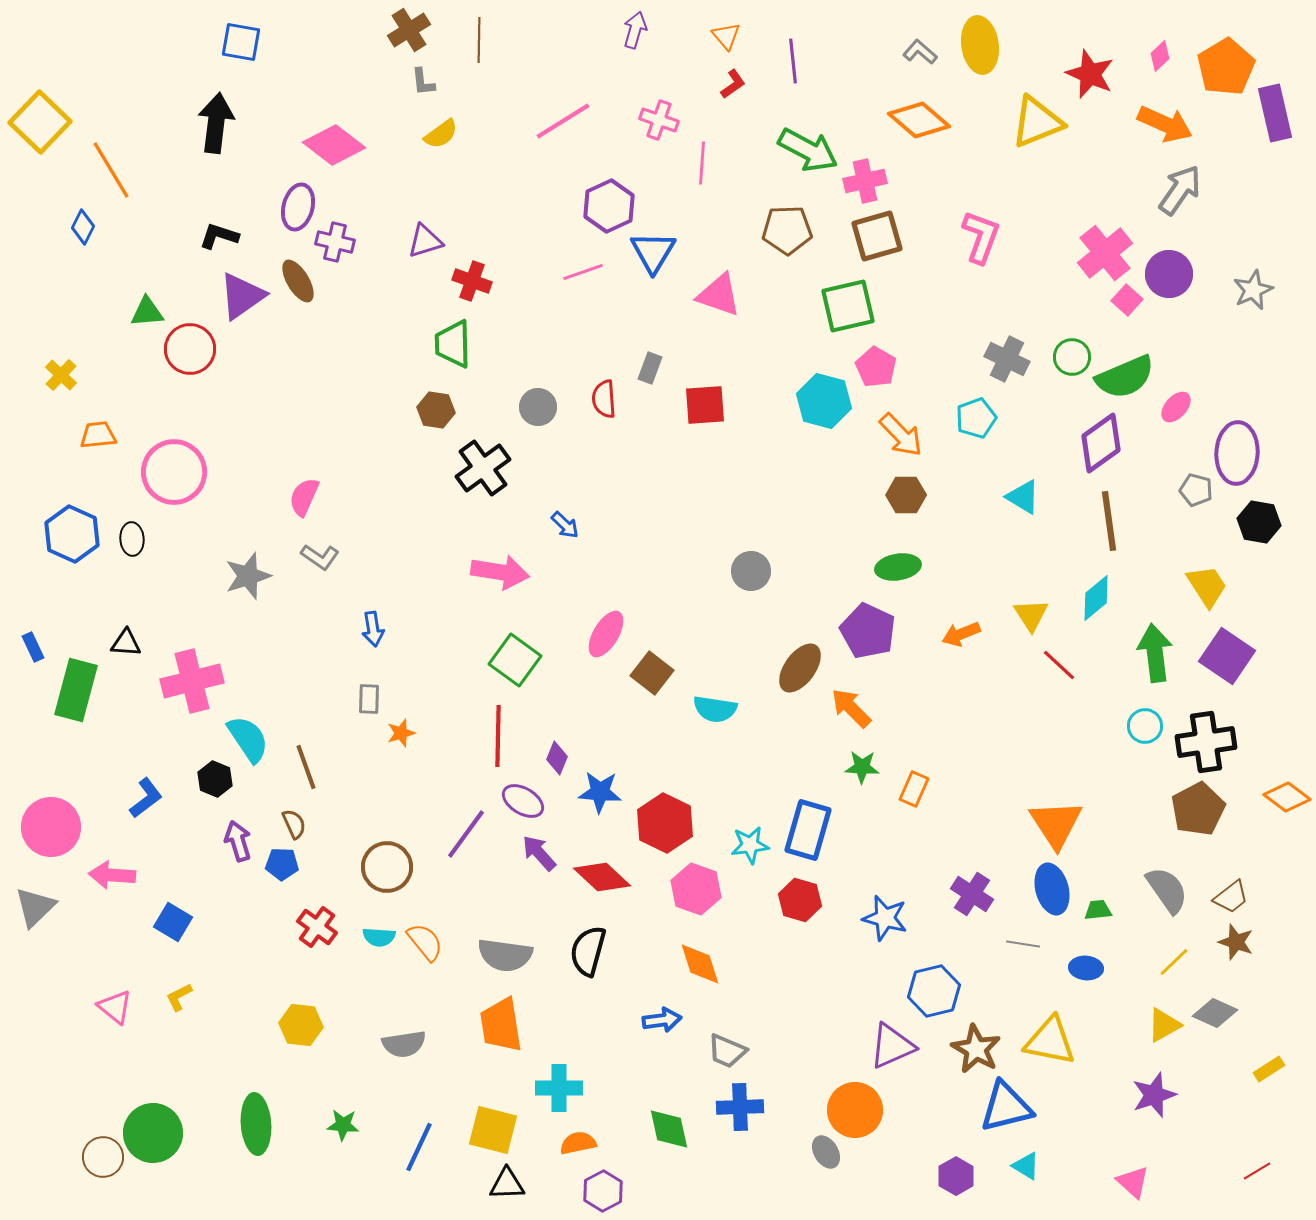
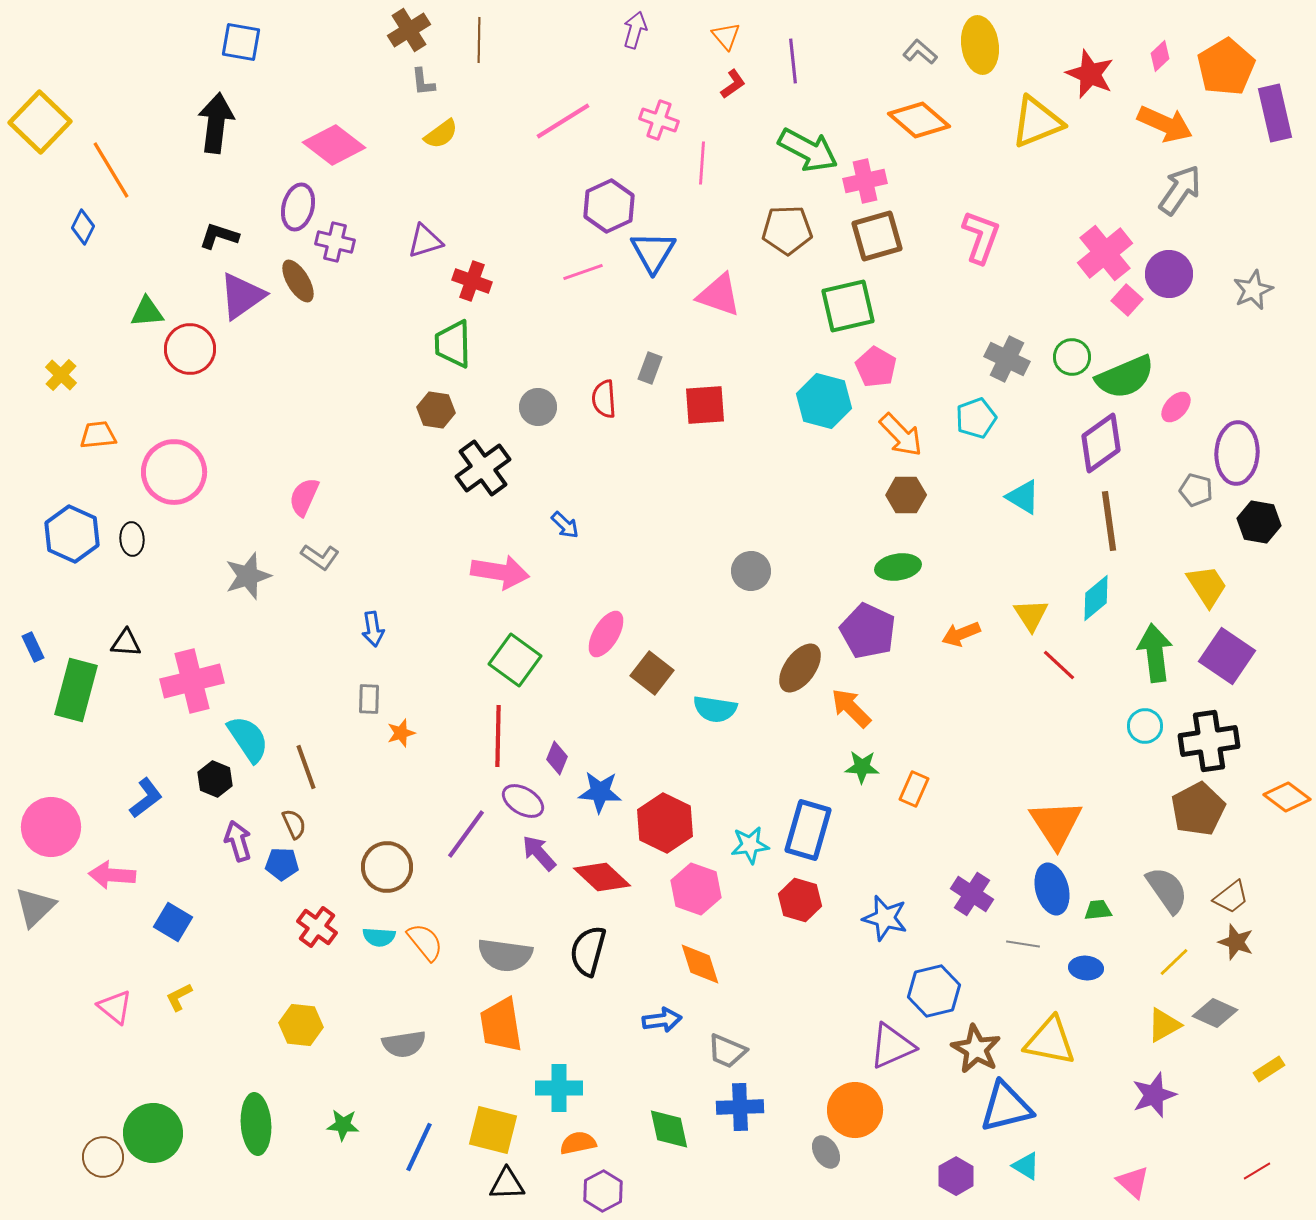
black cross at (1206, 742): moved 3 px right, 1 px up
